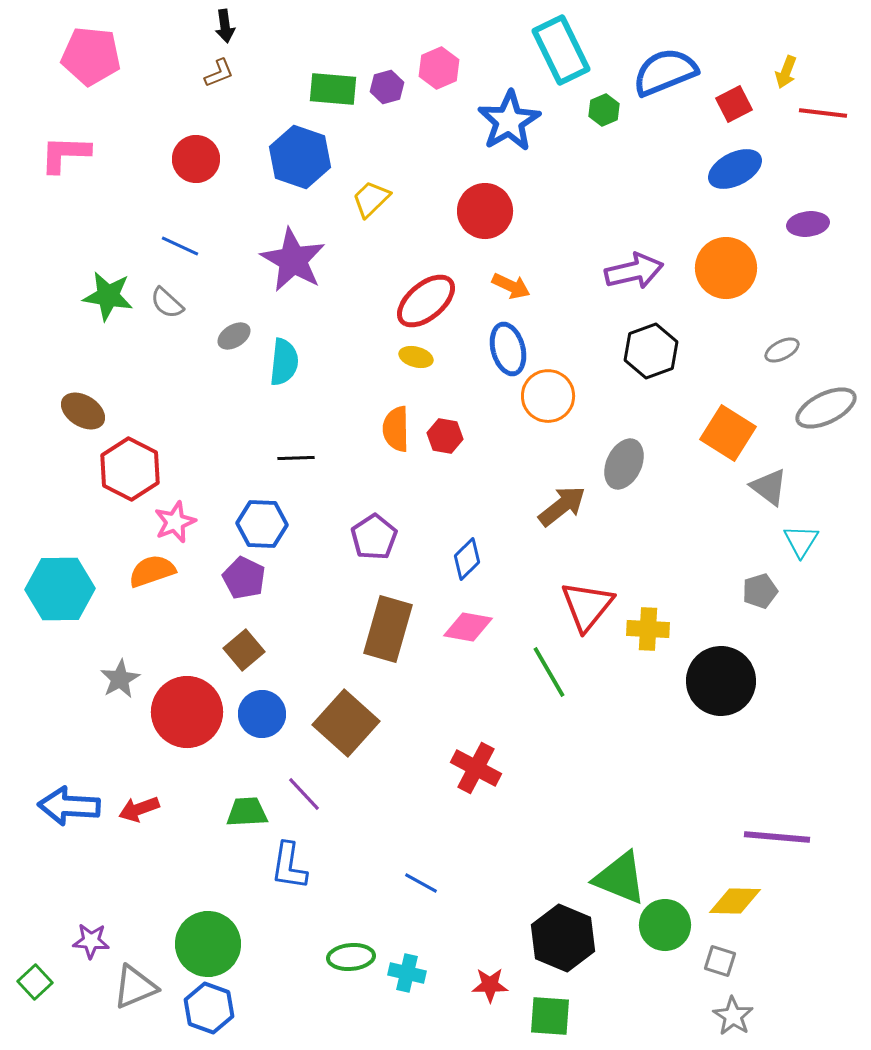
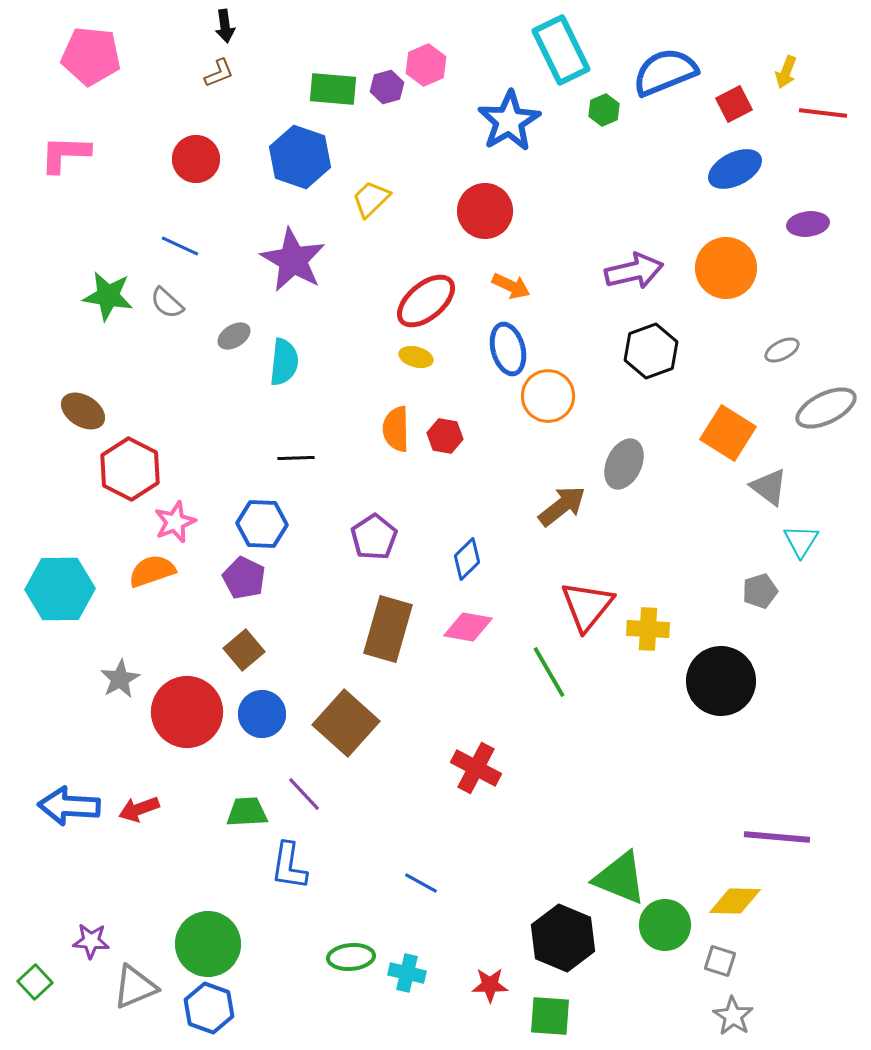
pink hexagon at (439, 68): moved 13 px left, 3 px up
